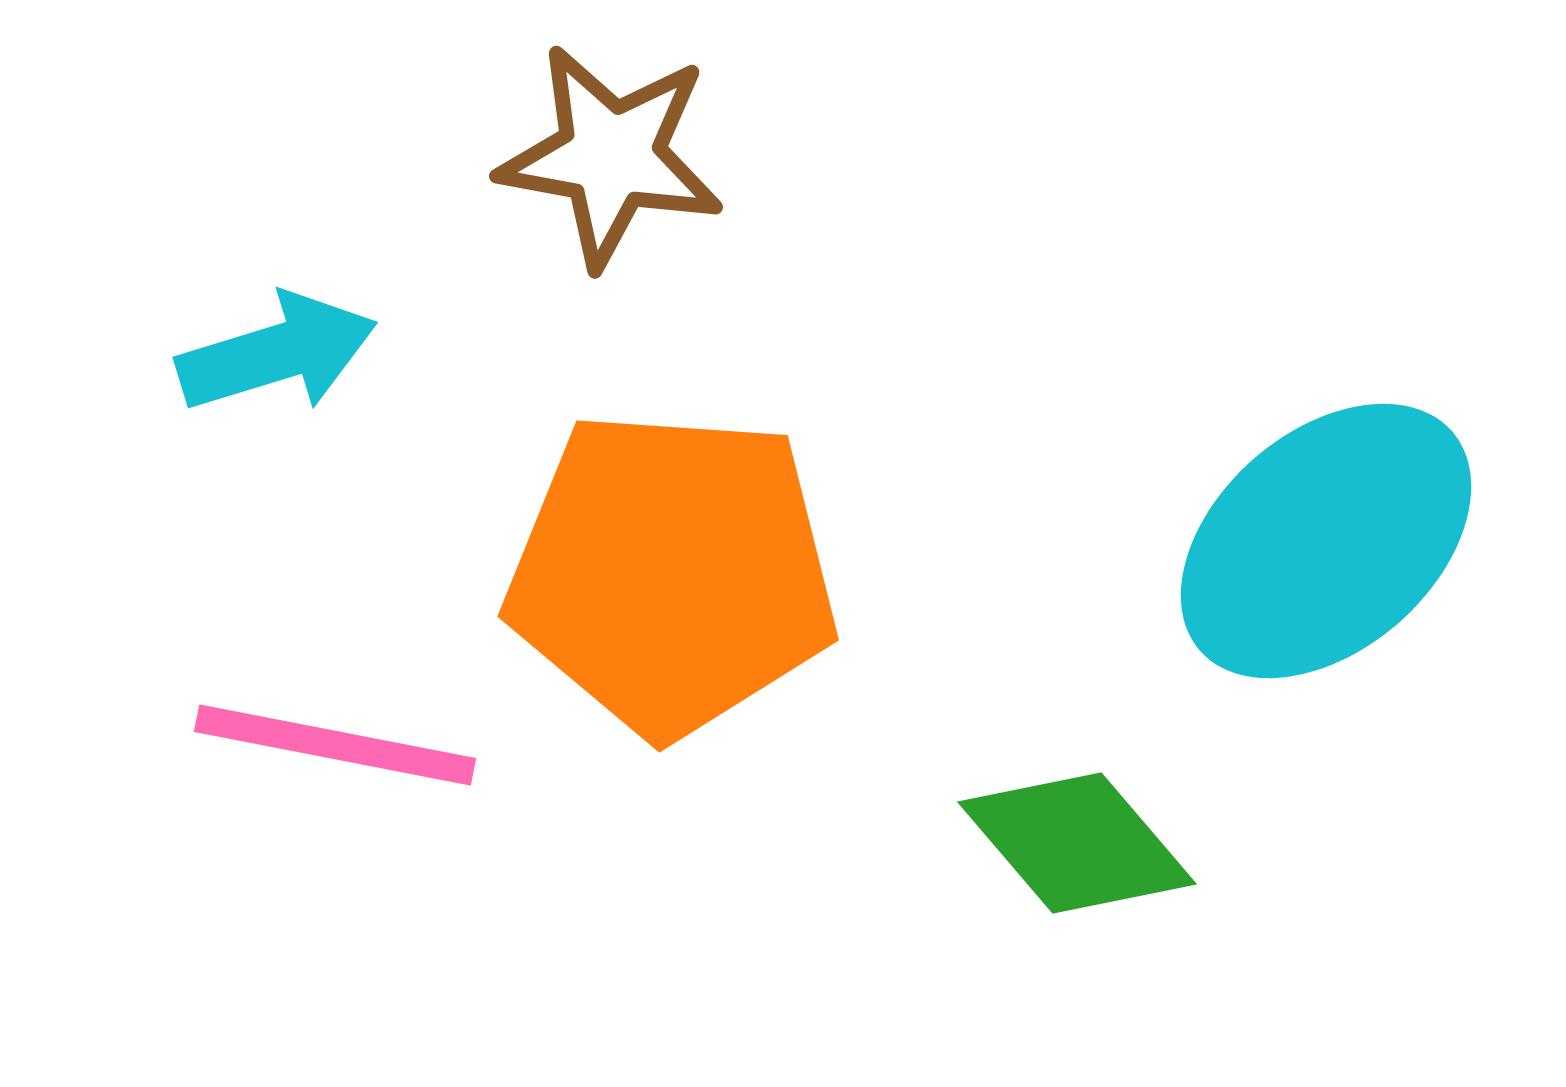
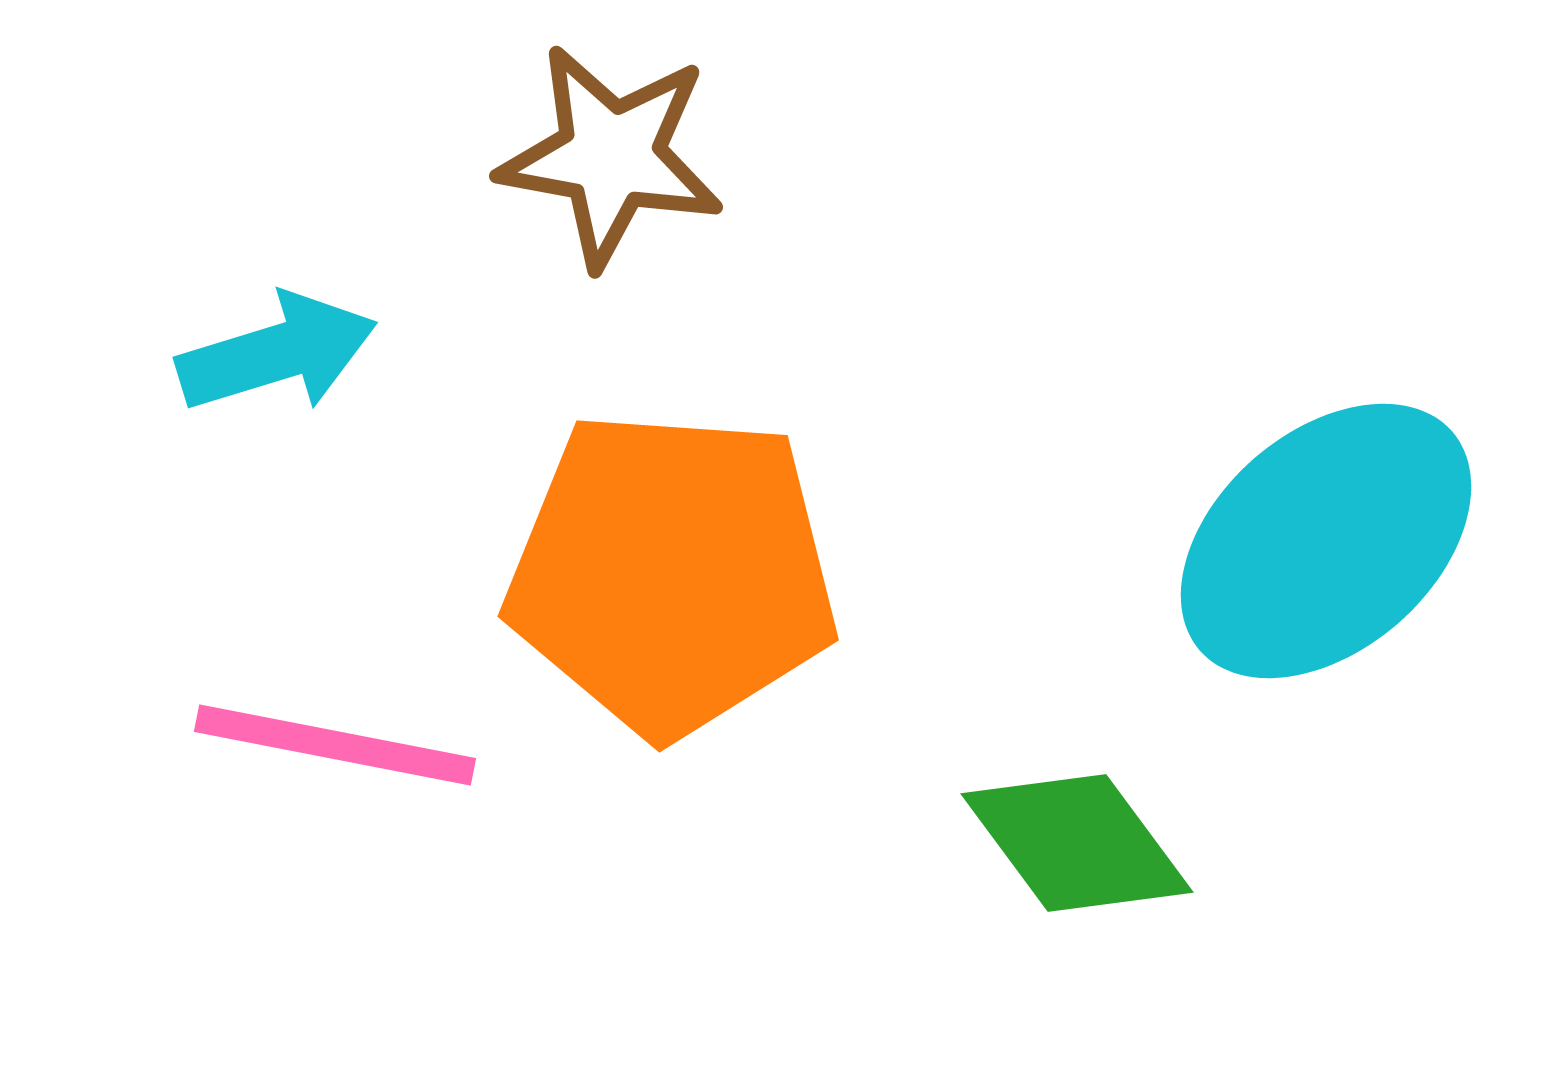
green diamond: rotated 4 degrees clockwise
